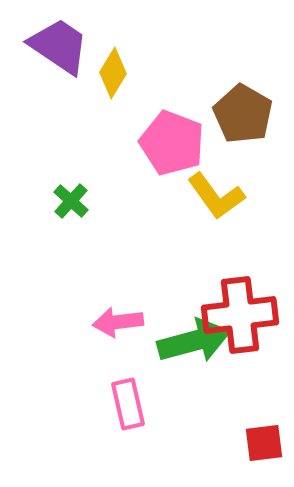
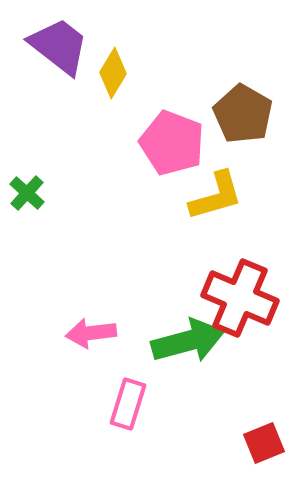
purple trapezoid: rotated 4 degrees clockwise
yellow L-shape: rotated 70 degrees counterclockwise
green cross: moved 44 px left, 8 px up
red cross: moved 17 px up; rotated 30 degrees clockwise
pink arrow: moved 27 px left, 11 px down
green arrow: moved 6 px left
pink rectangle: rotated 30 degrees clockwise
red square: rotated 15 degrees counterclockwise
